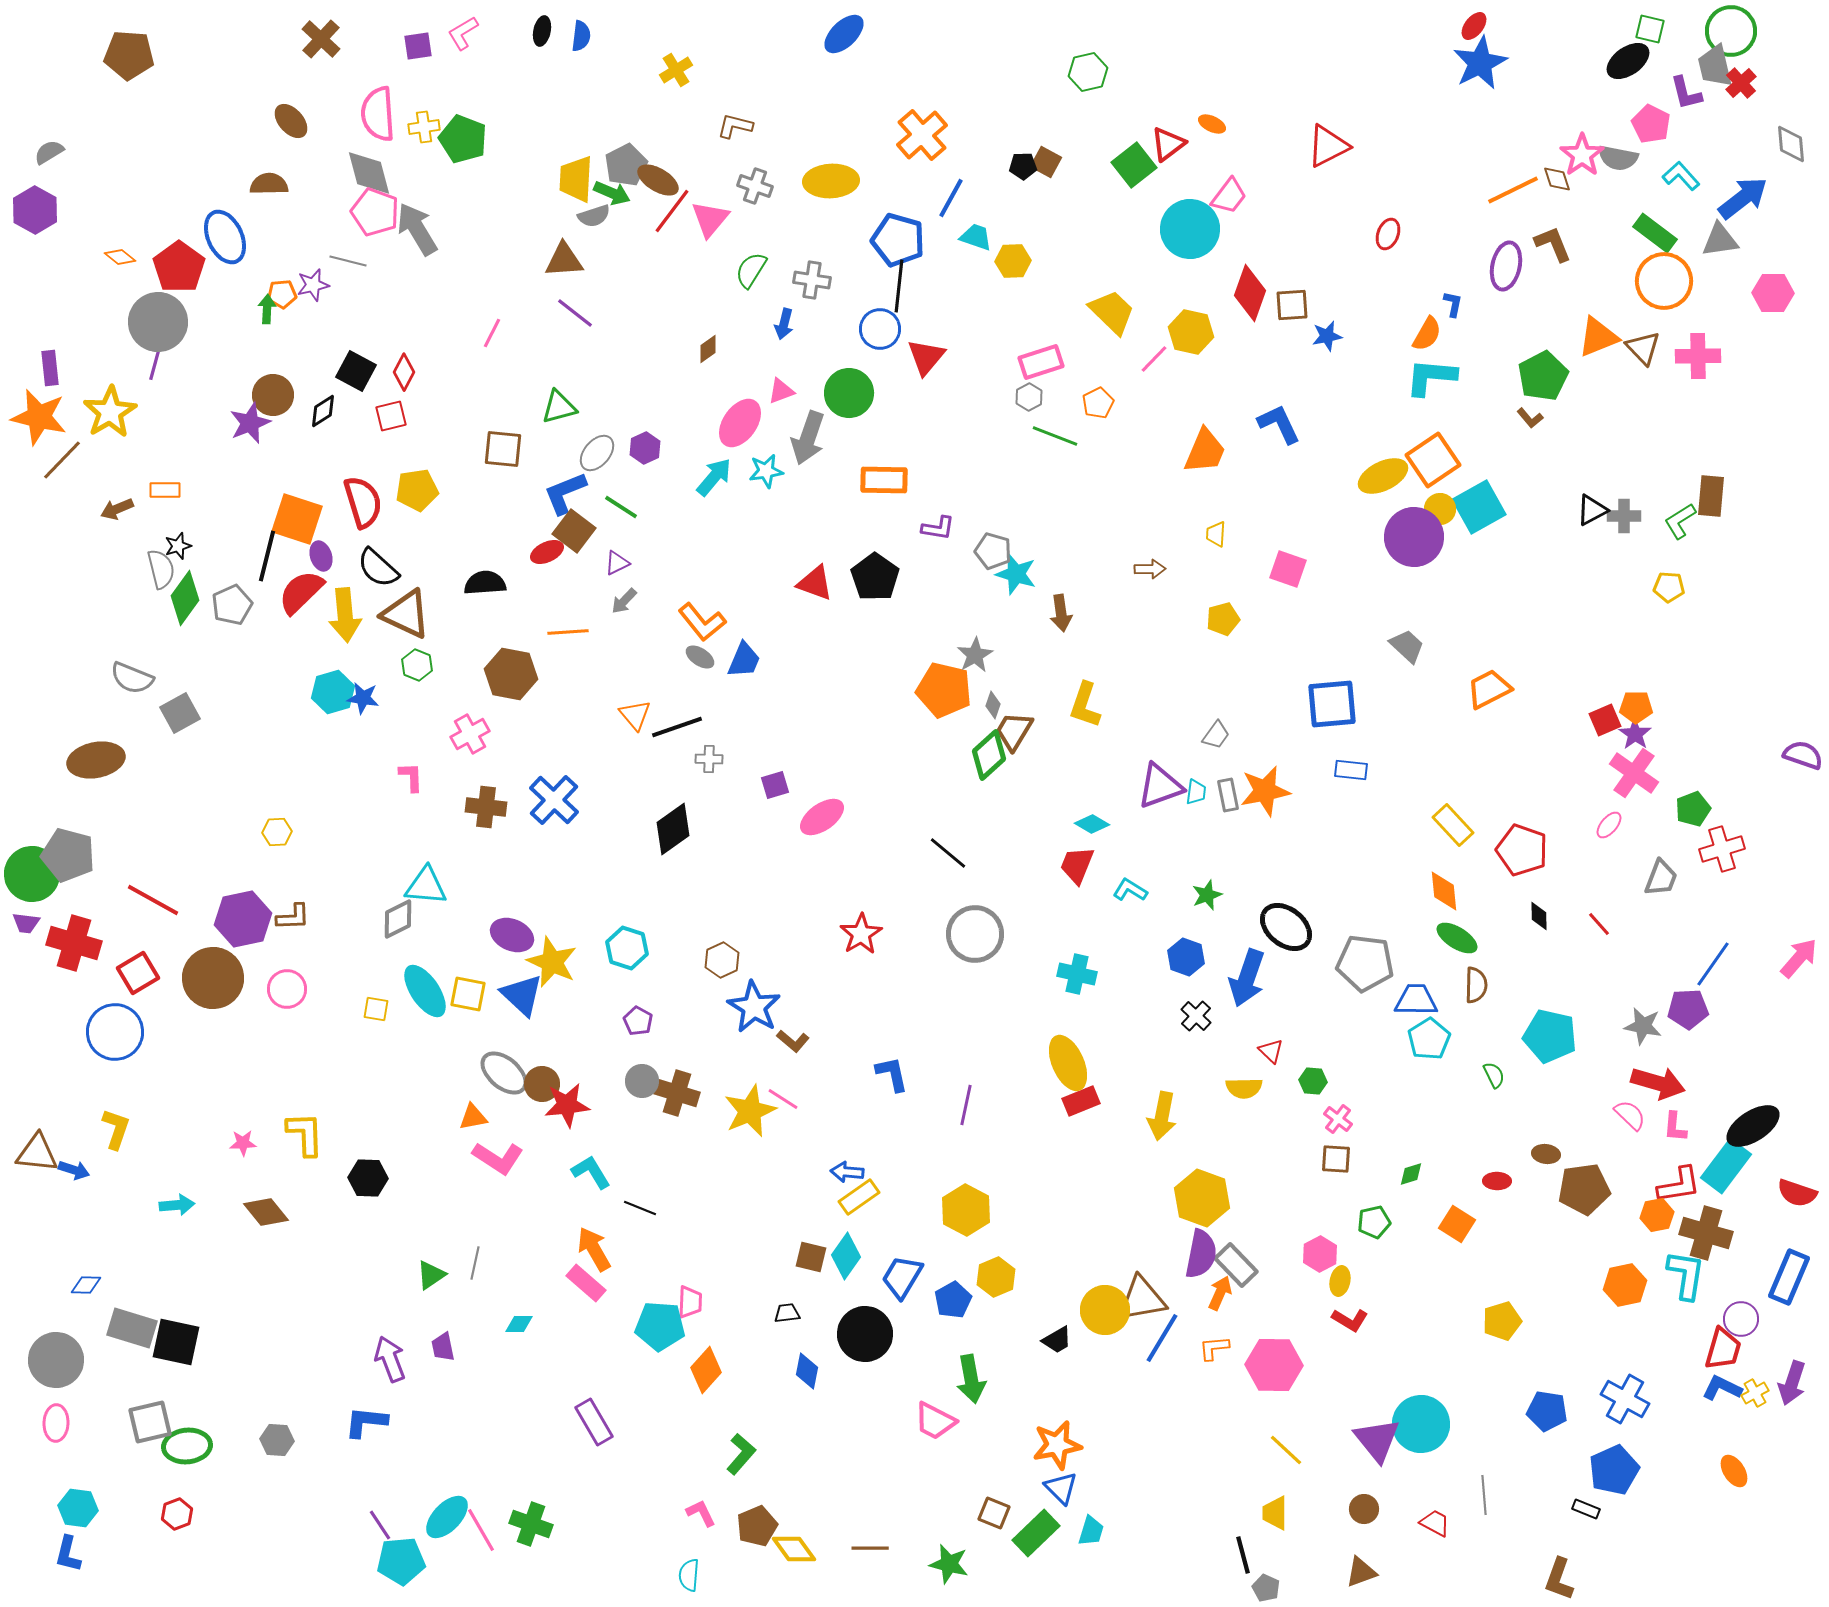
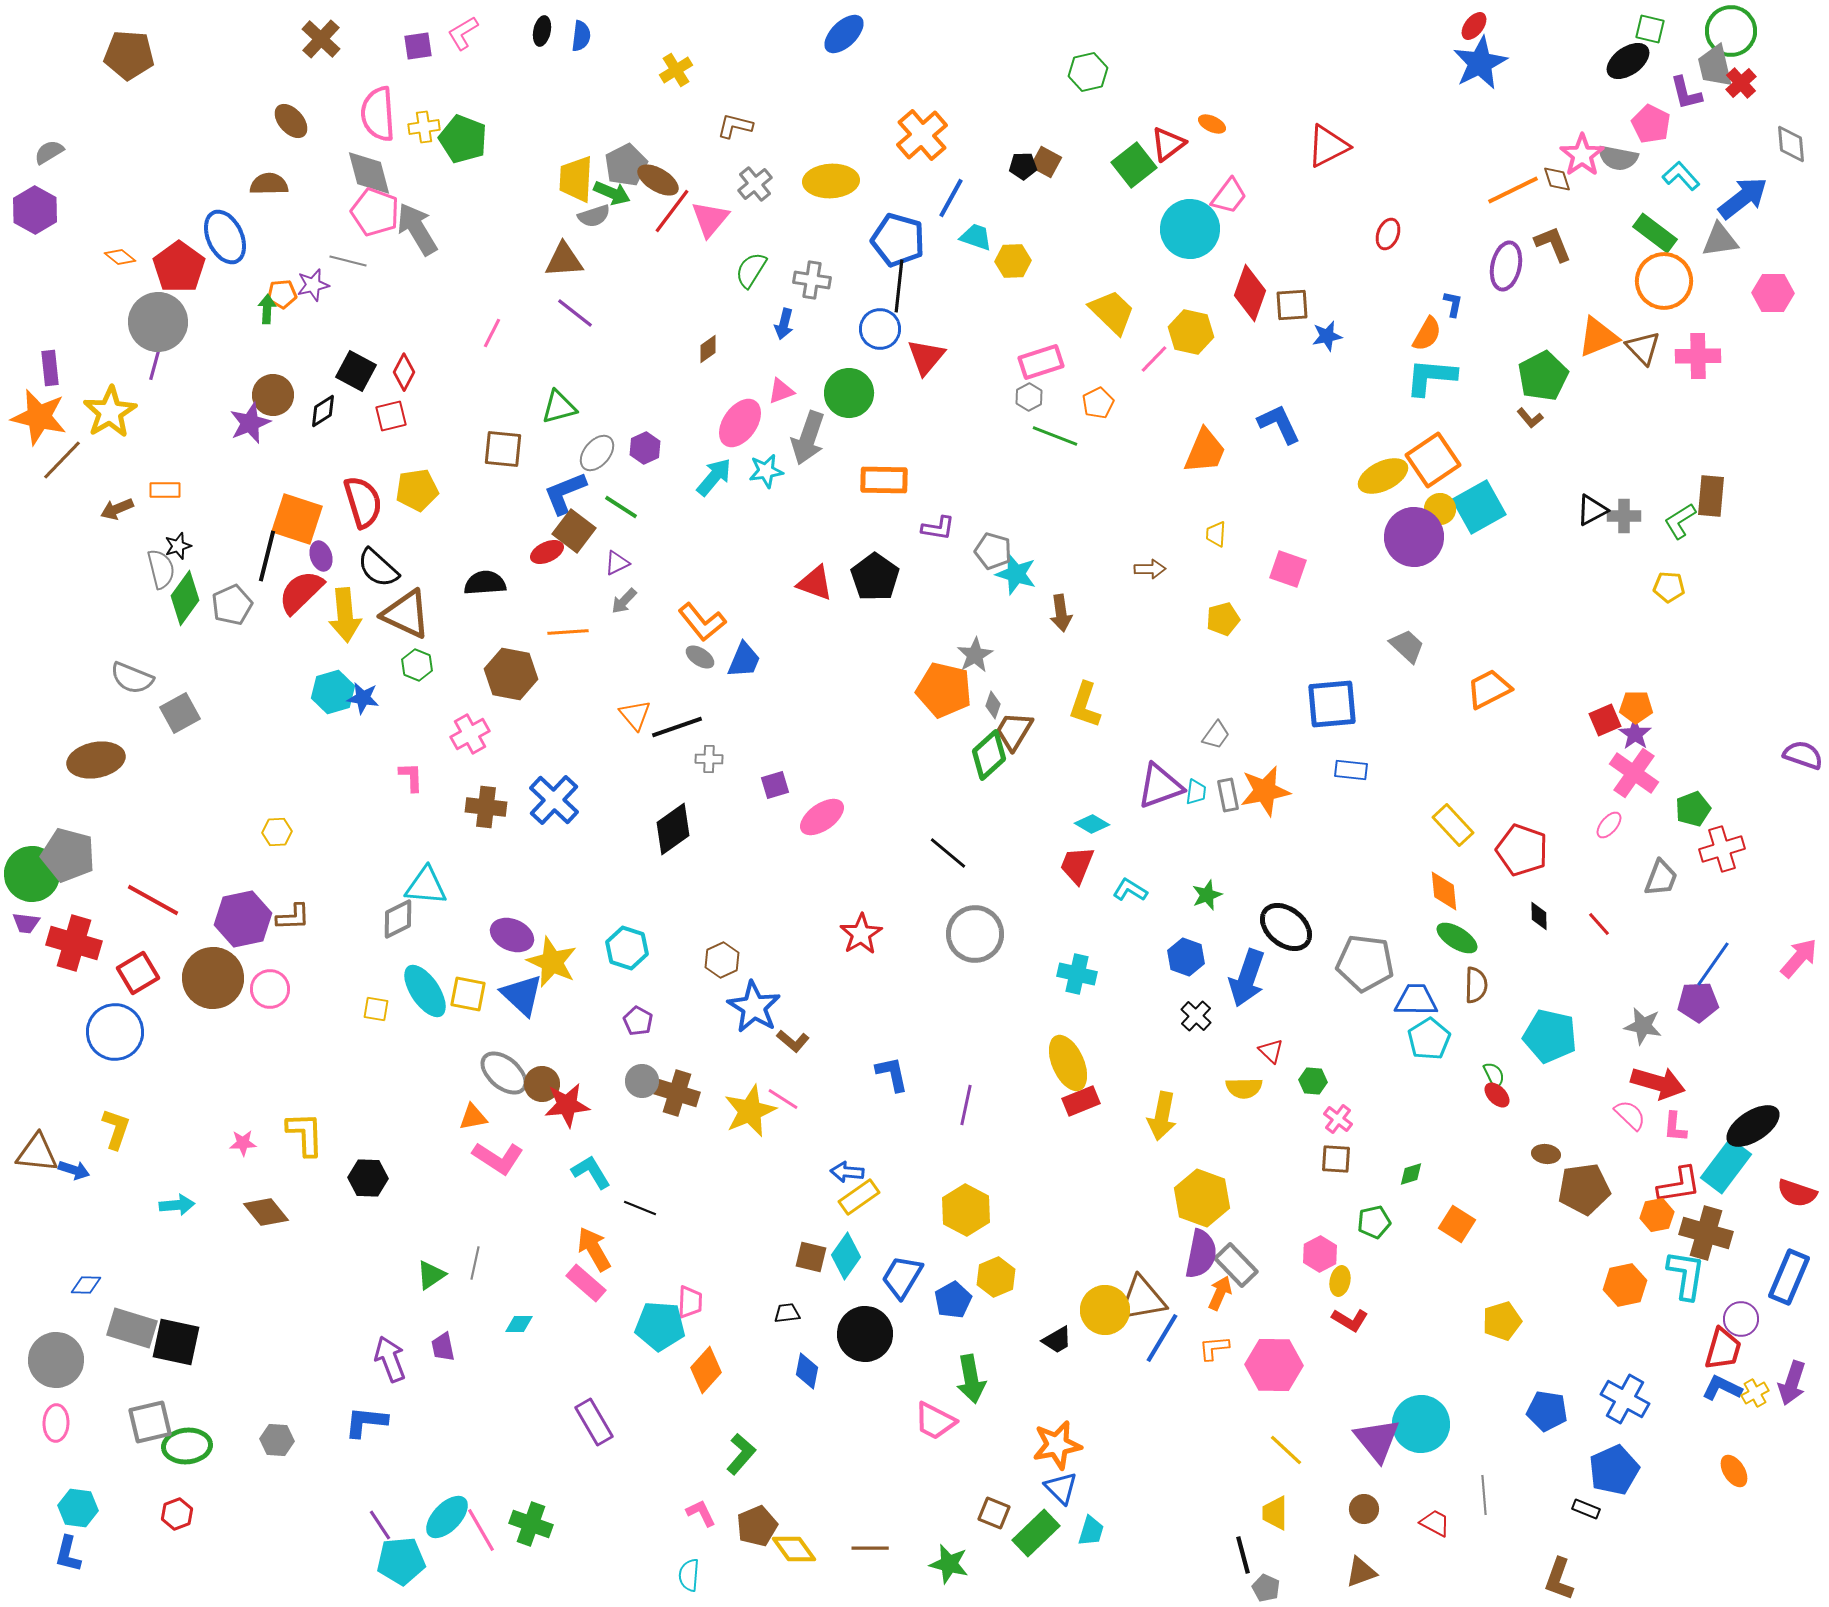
gray cross at (755, 186): moved 2 px up; rotated 32 degrees clockwise
pink circle at (287, 989): moved 17 px left
purple pentagon at (1688, 1009): moved 10 px right, 7 px up
red ellipse at (1497, 1181): moved 86 px up; rotated 44 degrees clockwise
